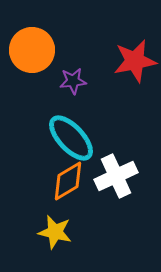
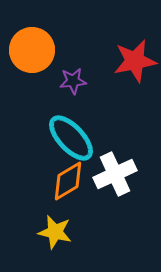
white cross: moved 1 px left, 2 px up
